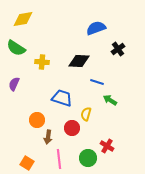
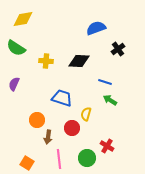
yellow cross: moved 4 px right, 1 px up
blue line: moved 8 px right
green circle: moved 1 px left
